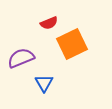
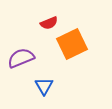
blue triangle: moved 3 px down
